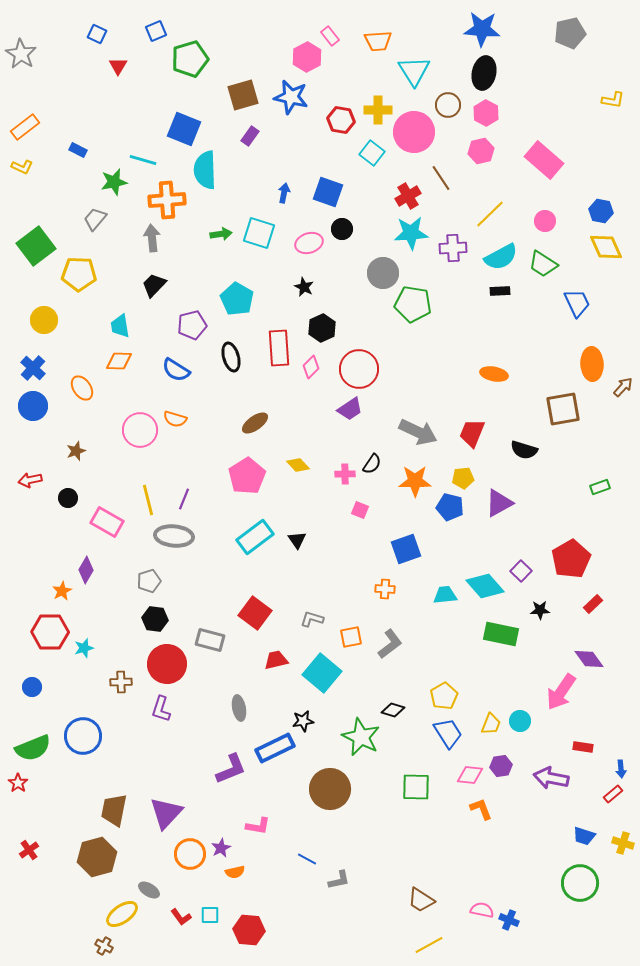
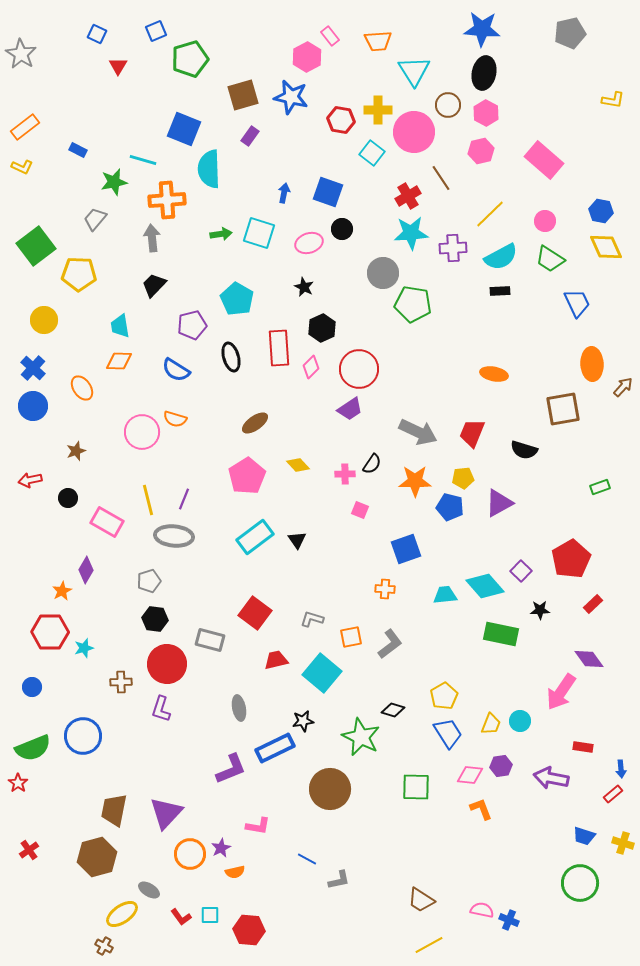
cyan semicircle at (205, 170): moved 4 px right, 1 px up
green trapezoid at (543, 264): moved 7 px right, 5 px up
pink circle at (140, 430): moved 2 px right, 2 px down
